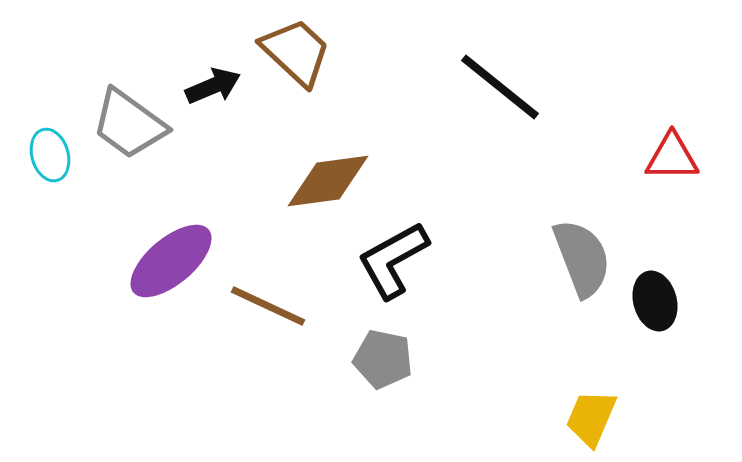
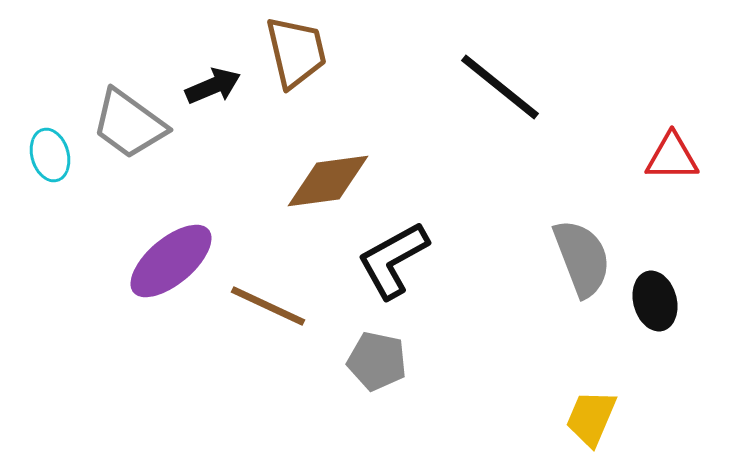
brown trapezoid: rotated 34 degrees clockwise
gray pentagon: moved 6 px left, 2 px down
